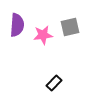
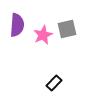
gray square: moved 3 px left, 2 px down
pink star: rotated 18 degrees counterclockwise
